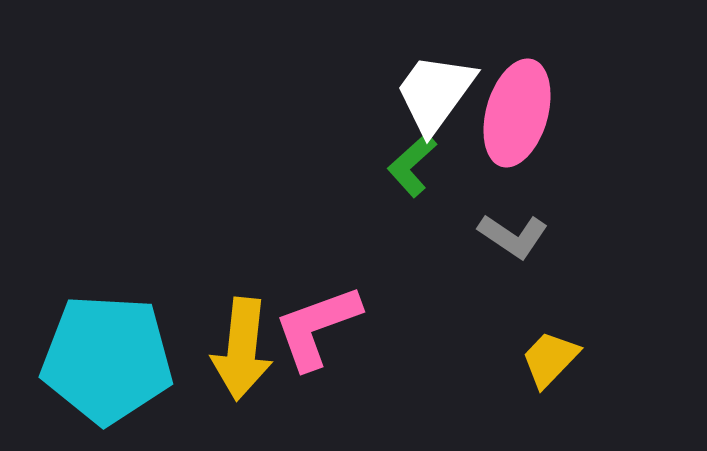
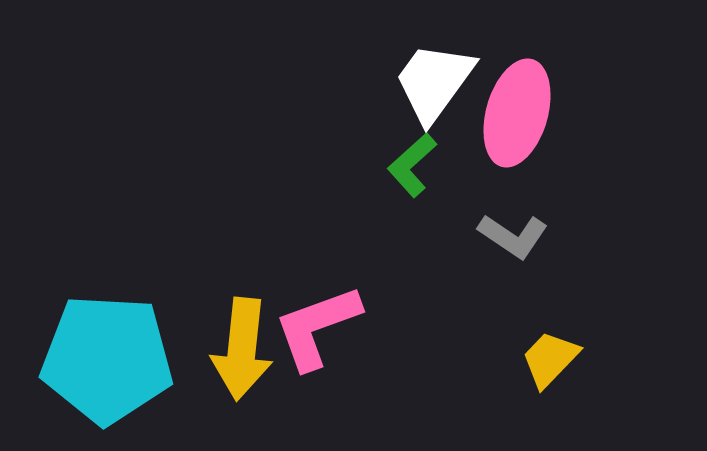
white trapezoid: moved 1 px left, 11 px up
